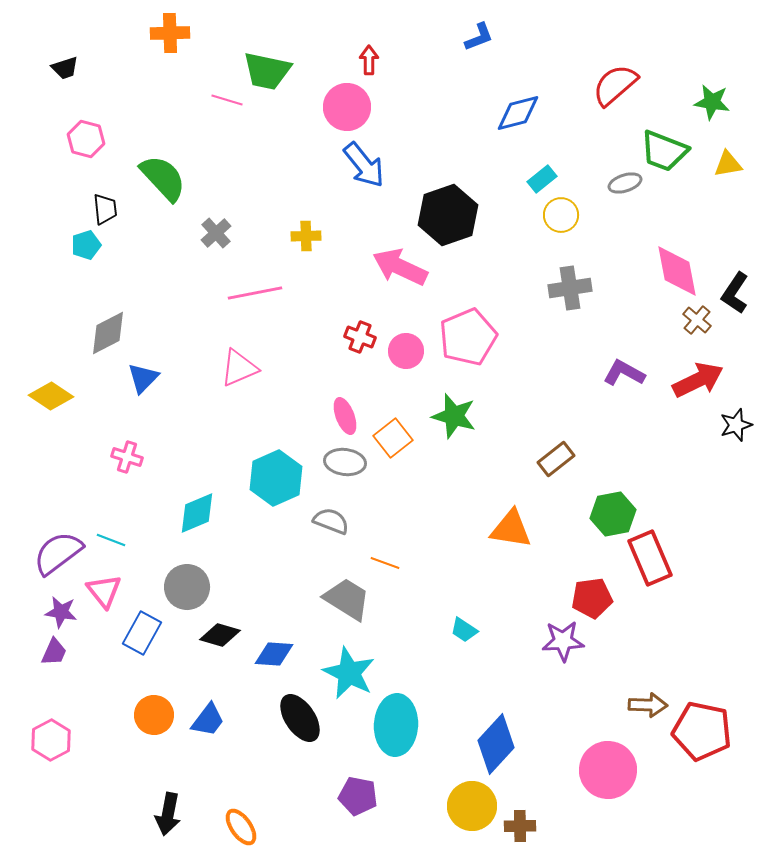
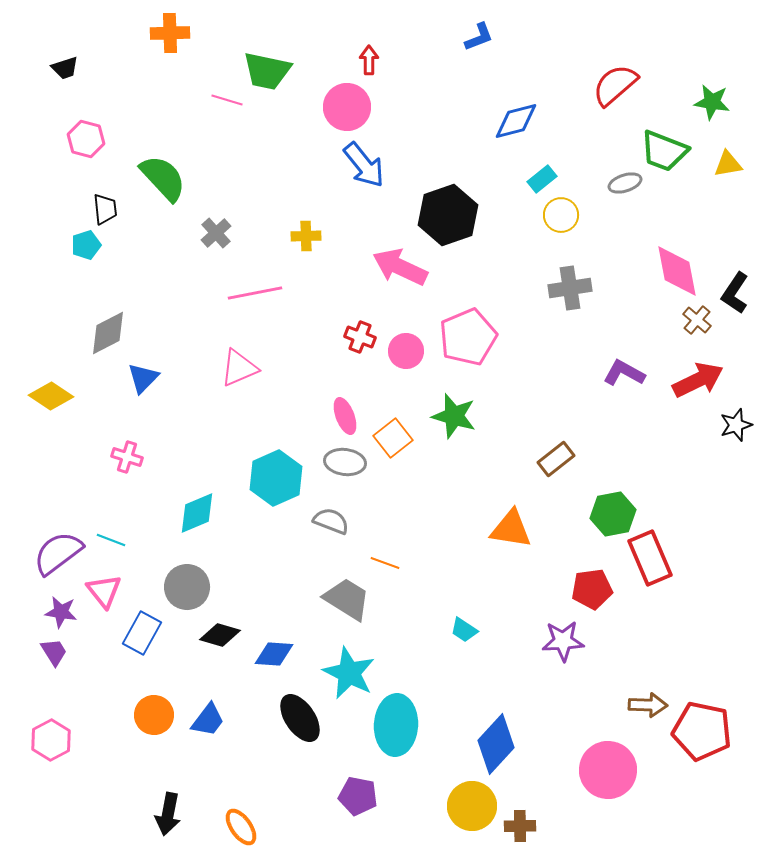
blue diamond at (518, 113): moved 2 px left, 8 px down
red pentagon at (592, 598): moved 9 px up
purple trapezoid at (54, 652): rotated 56 degrees counterclockwise
